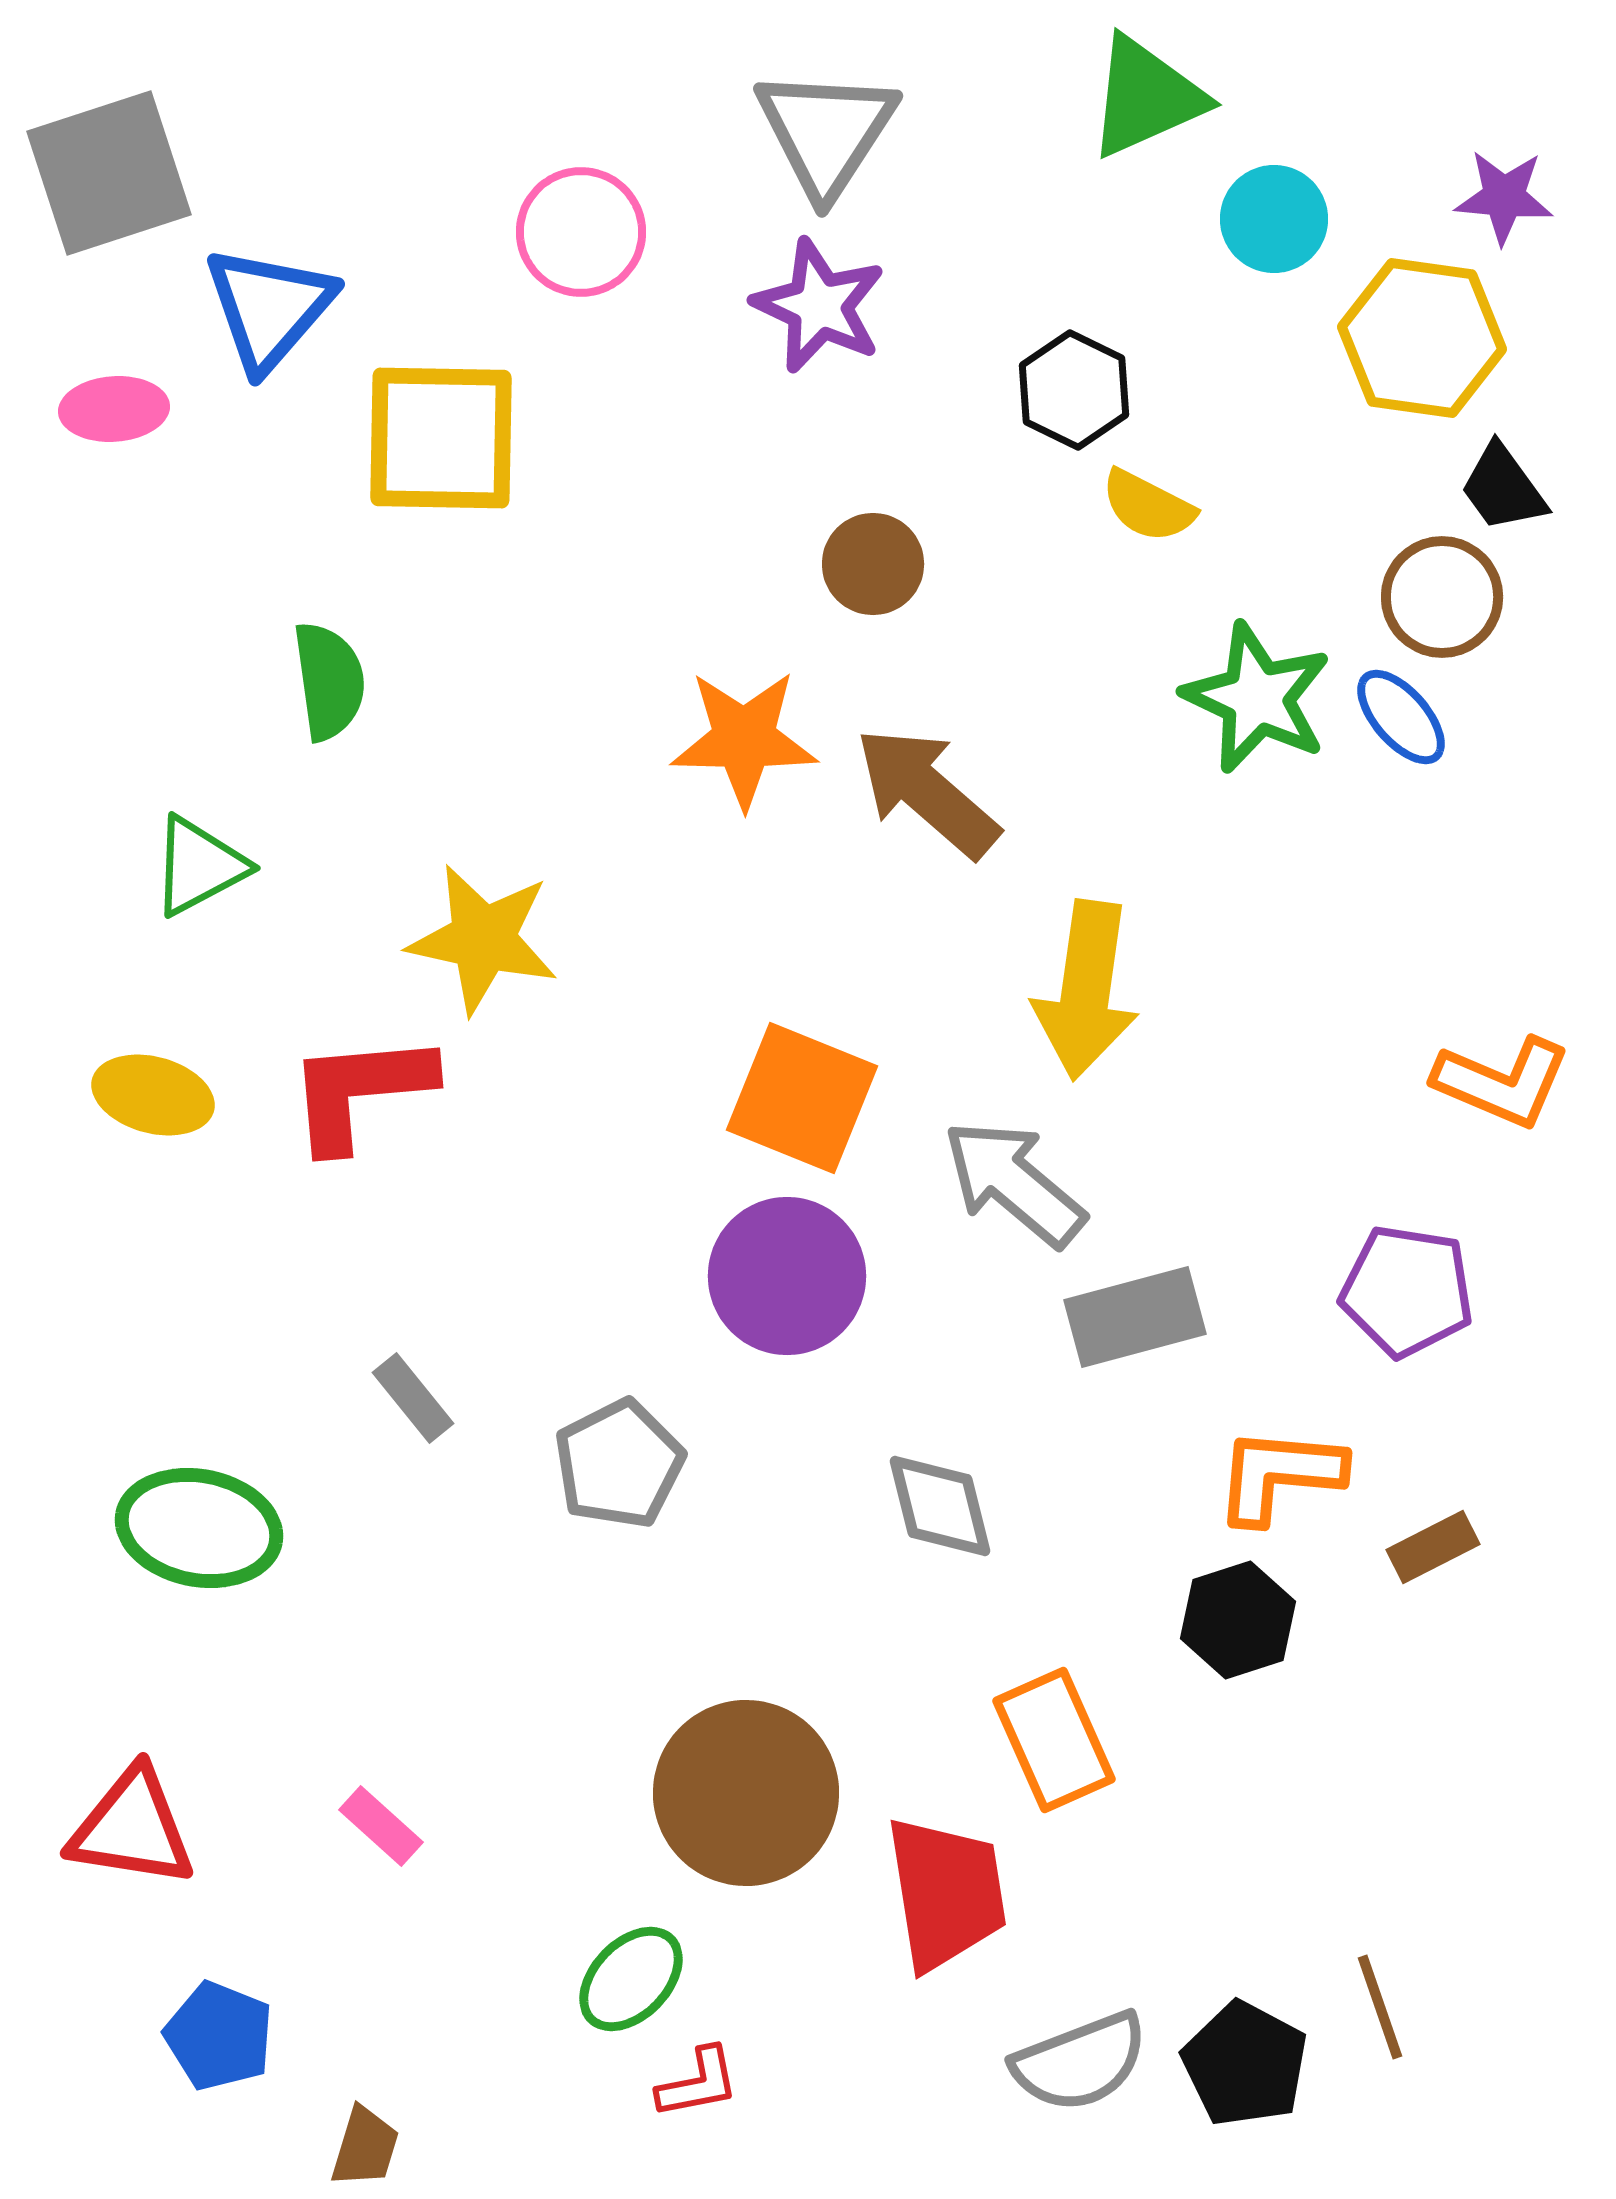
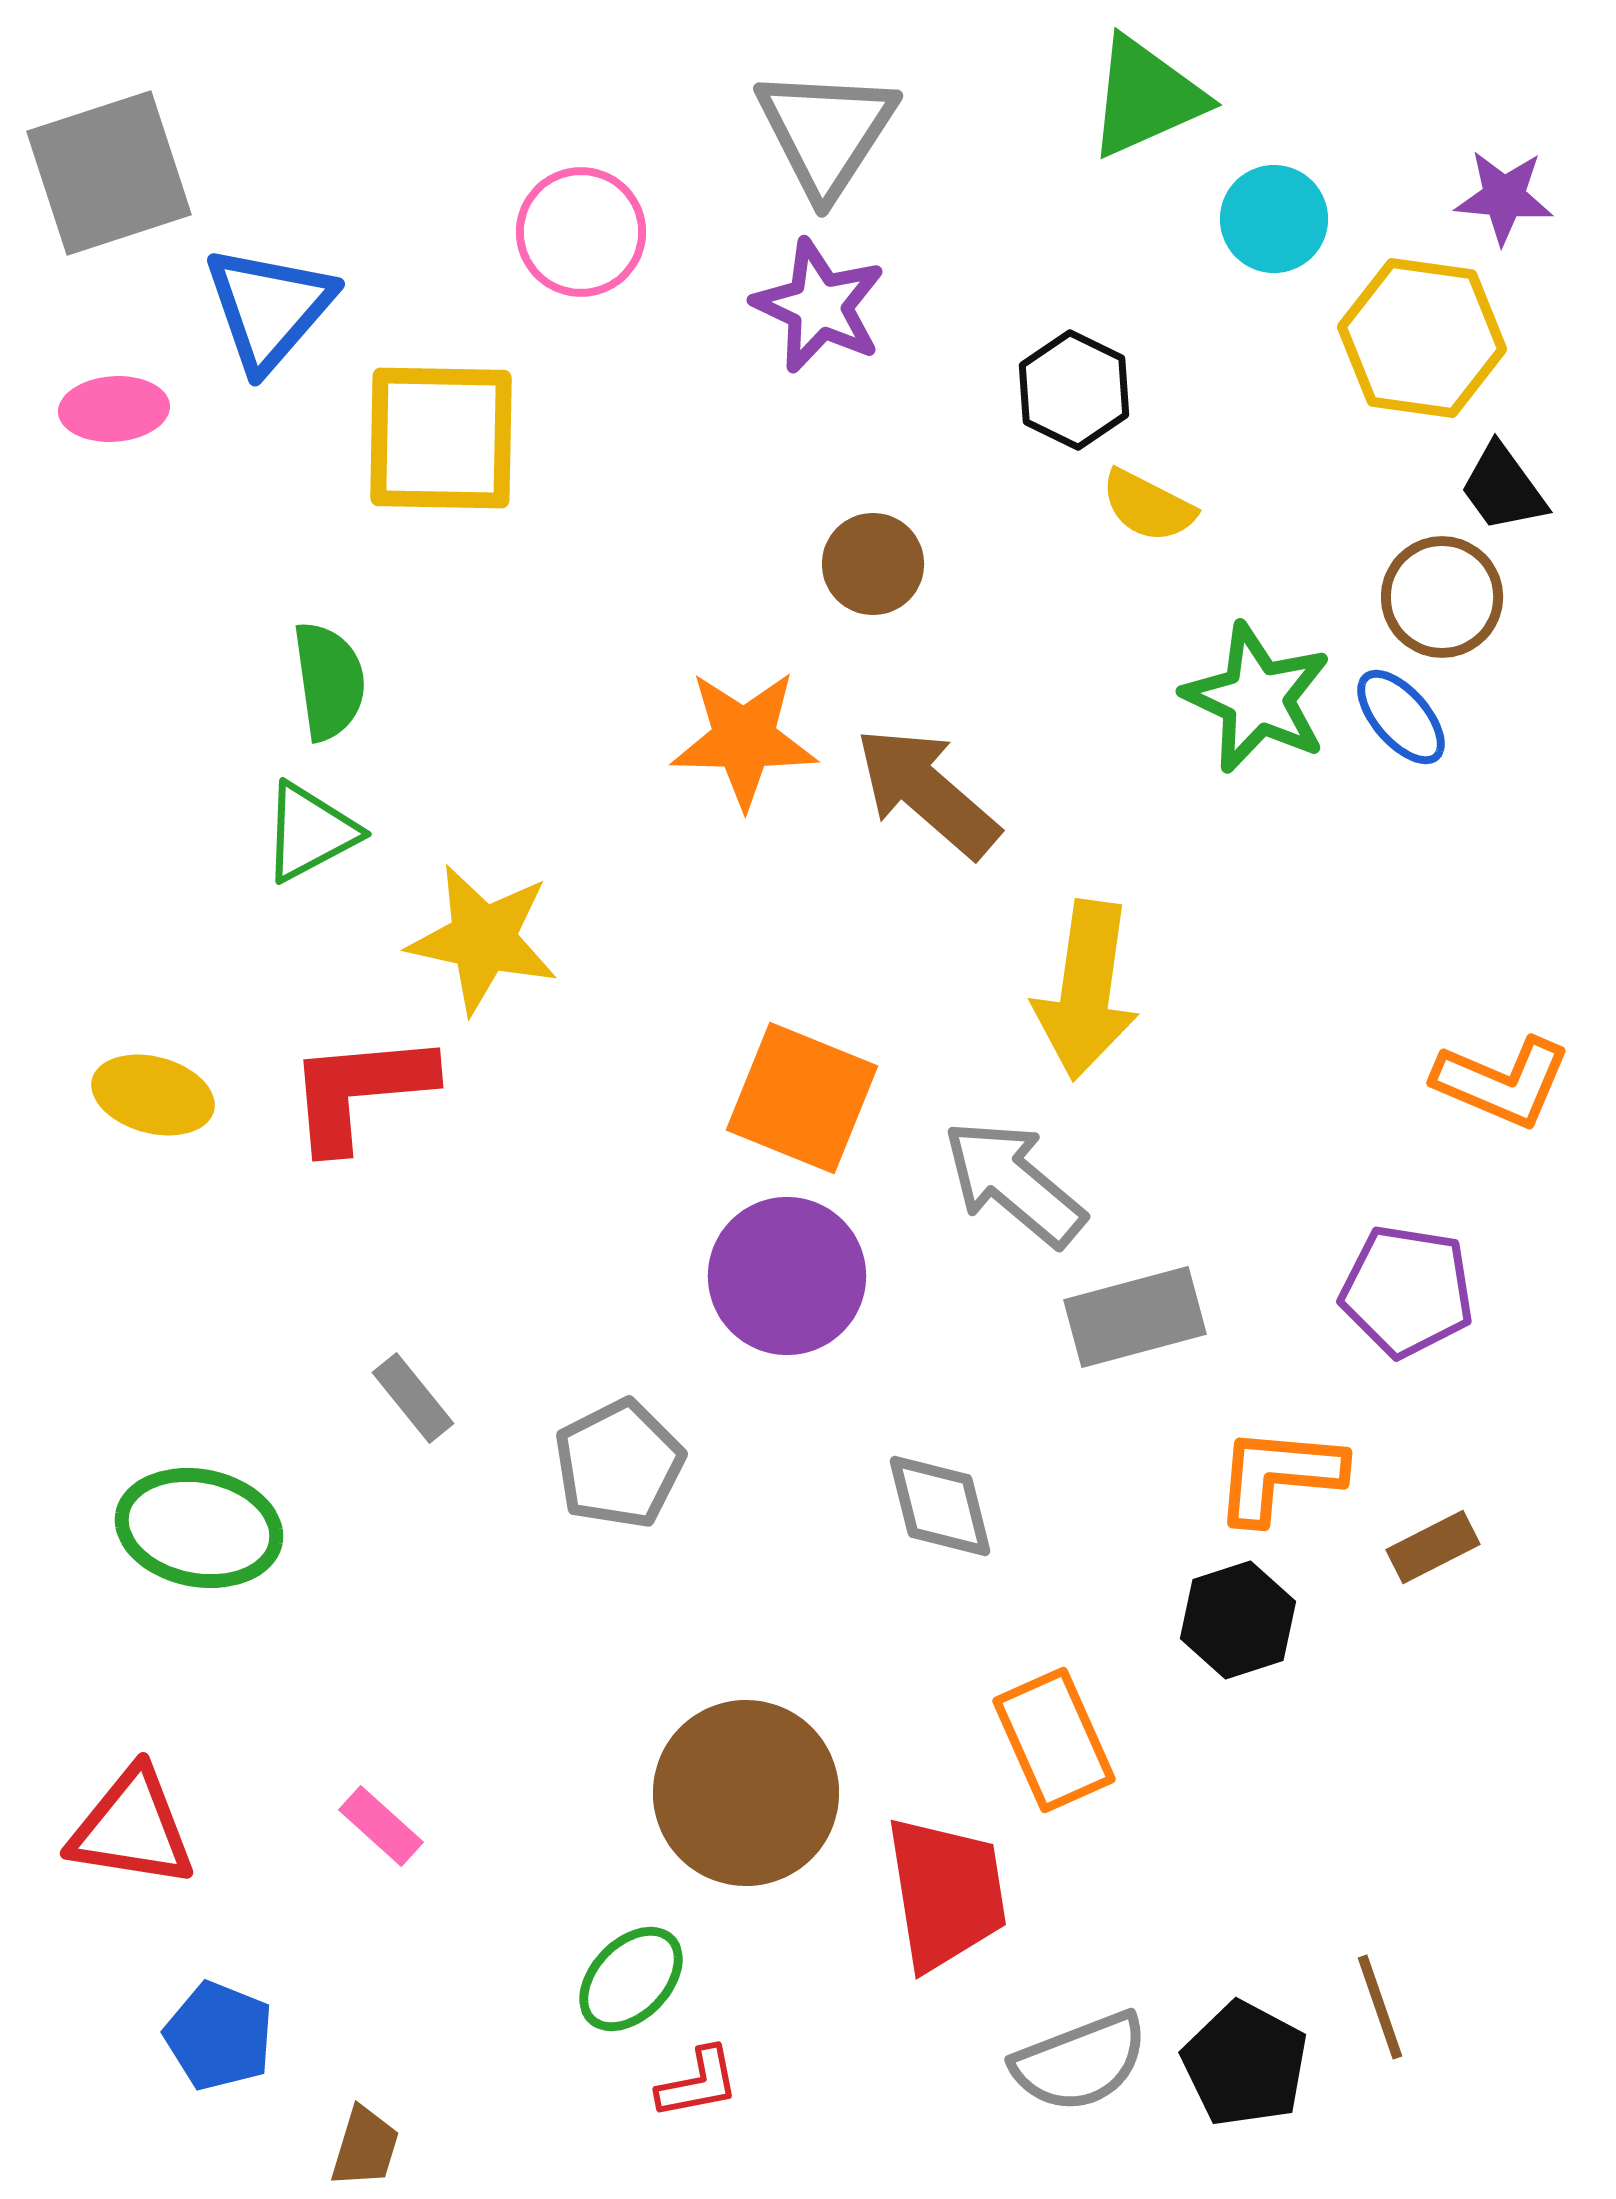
green triangle at (199, 866): moved 111 px right, 34 px up
